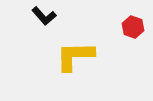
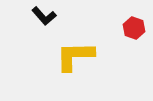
red hexagon: moved 1 px right, 1 px down
